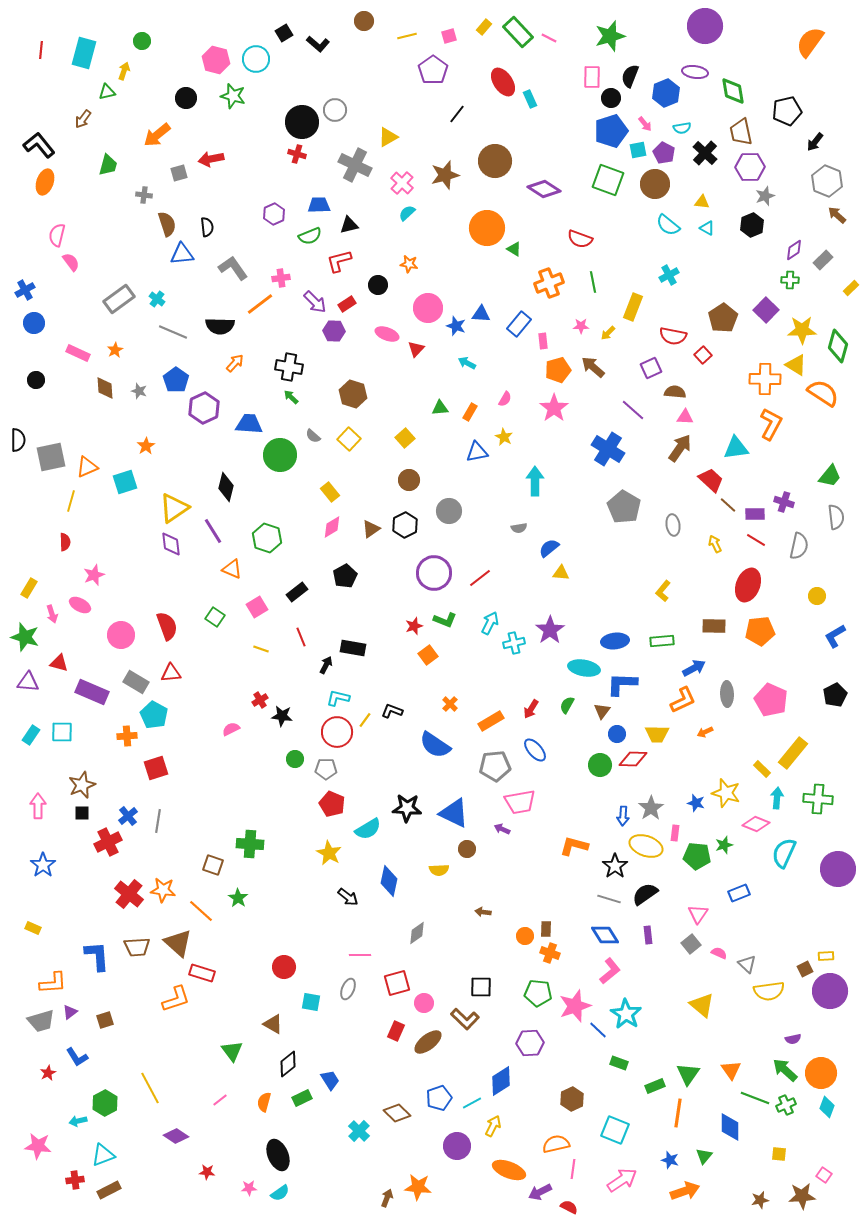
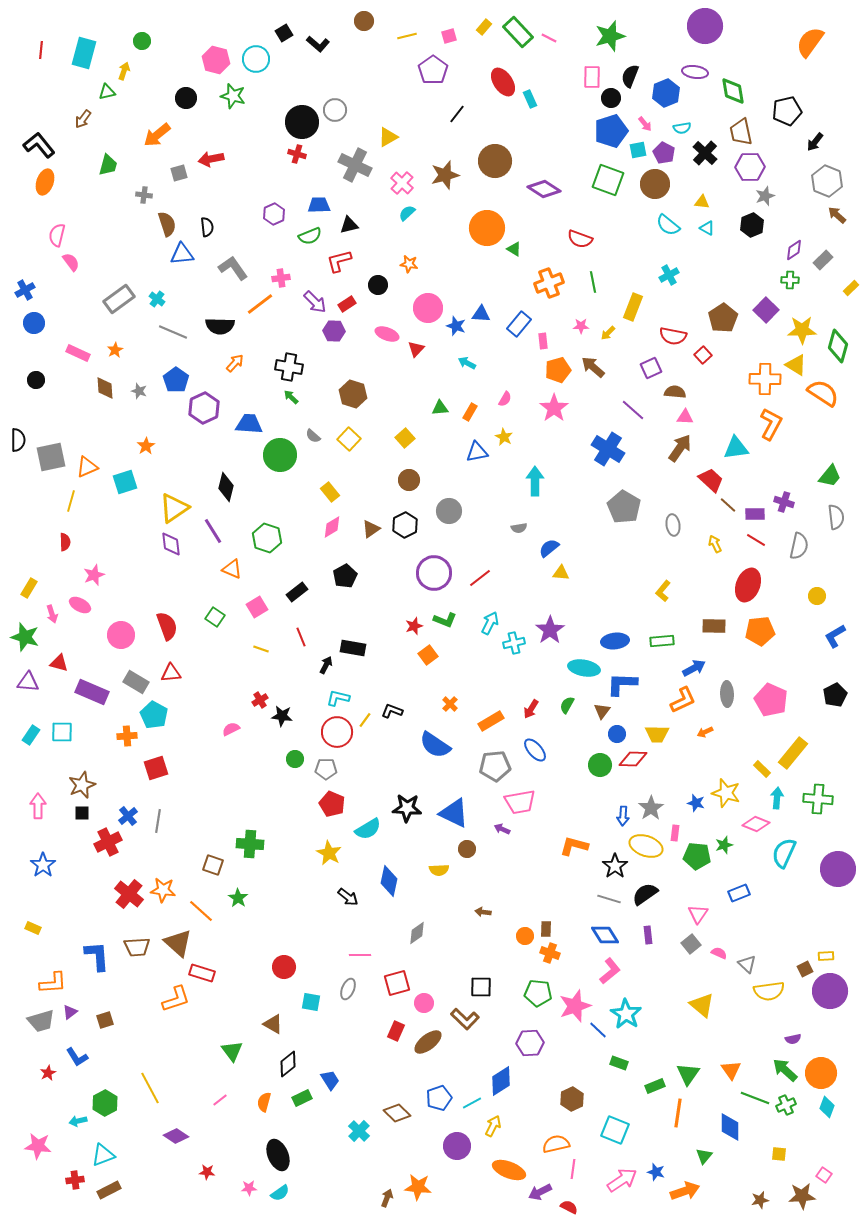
blue star at (670, 1160): moved 14 px left, 12 px down
